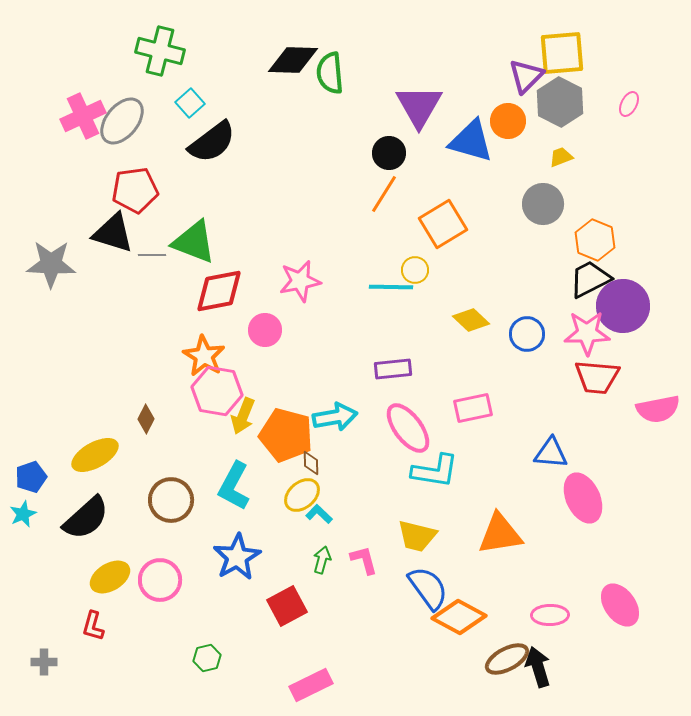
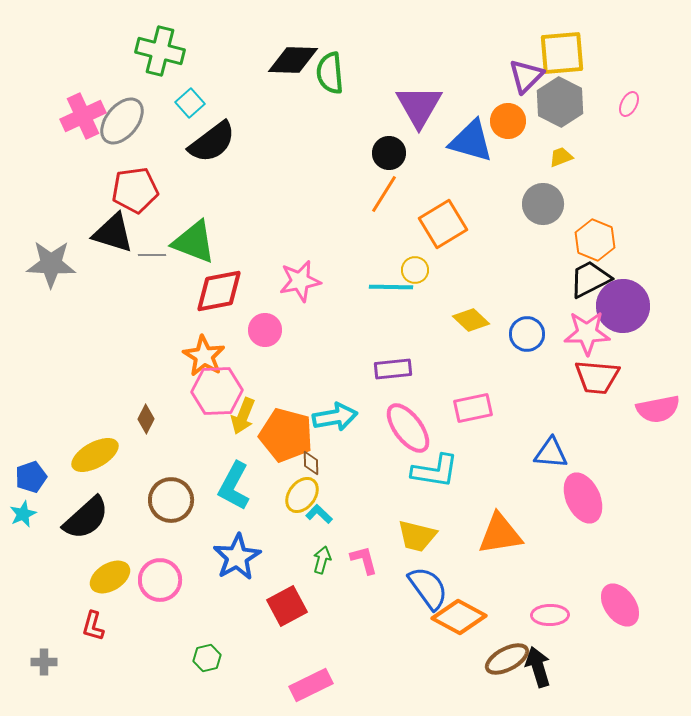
pink hexagon at (217, 391): rotated 12 degrees counterclockwise
yellow ellipse at (302, 495): rotated 12 degrees counterclockwise
